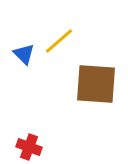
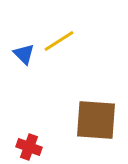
yellow line: rotated 8 degrees clockwise
brown square: moved 36 px down
